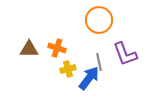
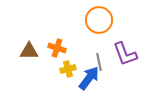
brown triangle: moved 2 px down
